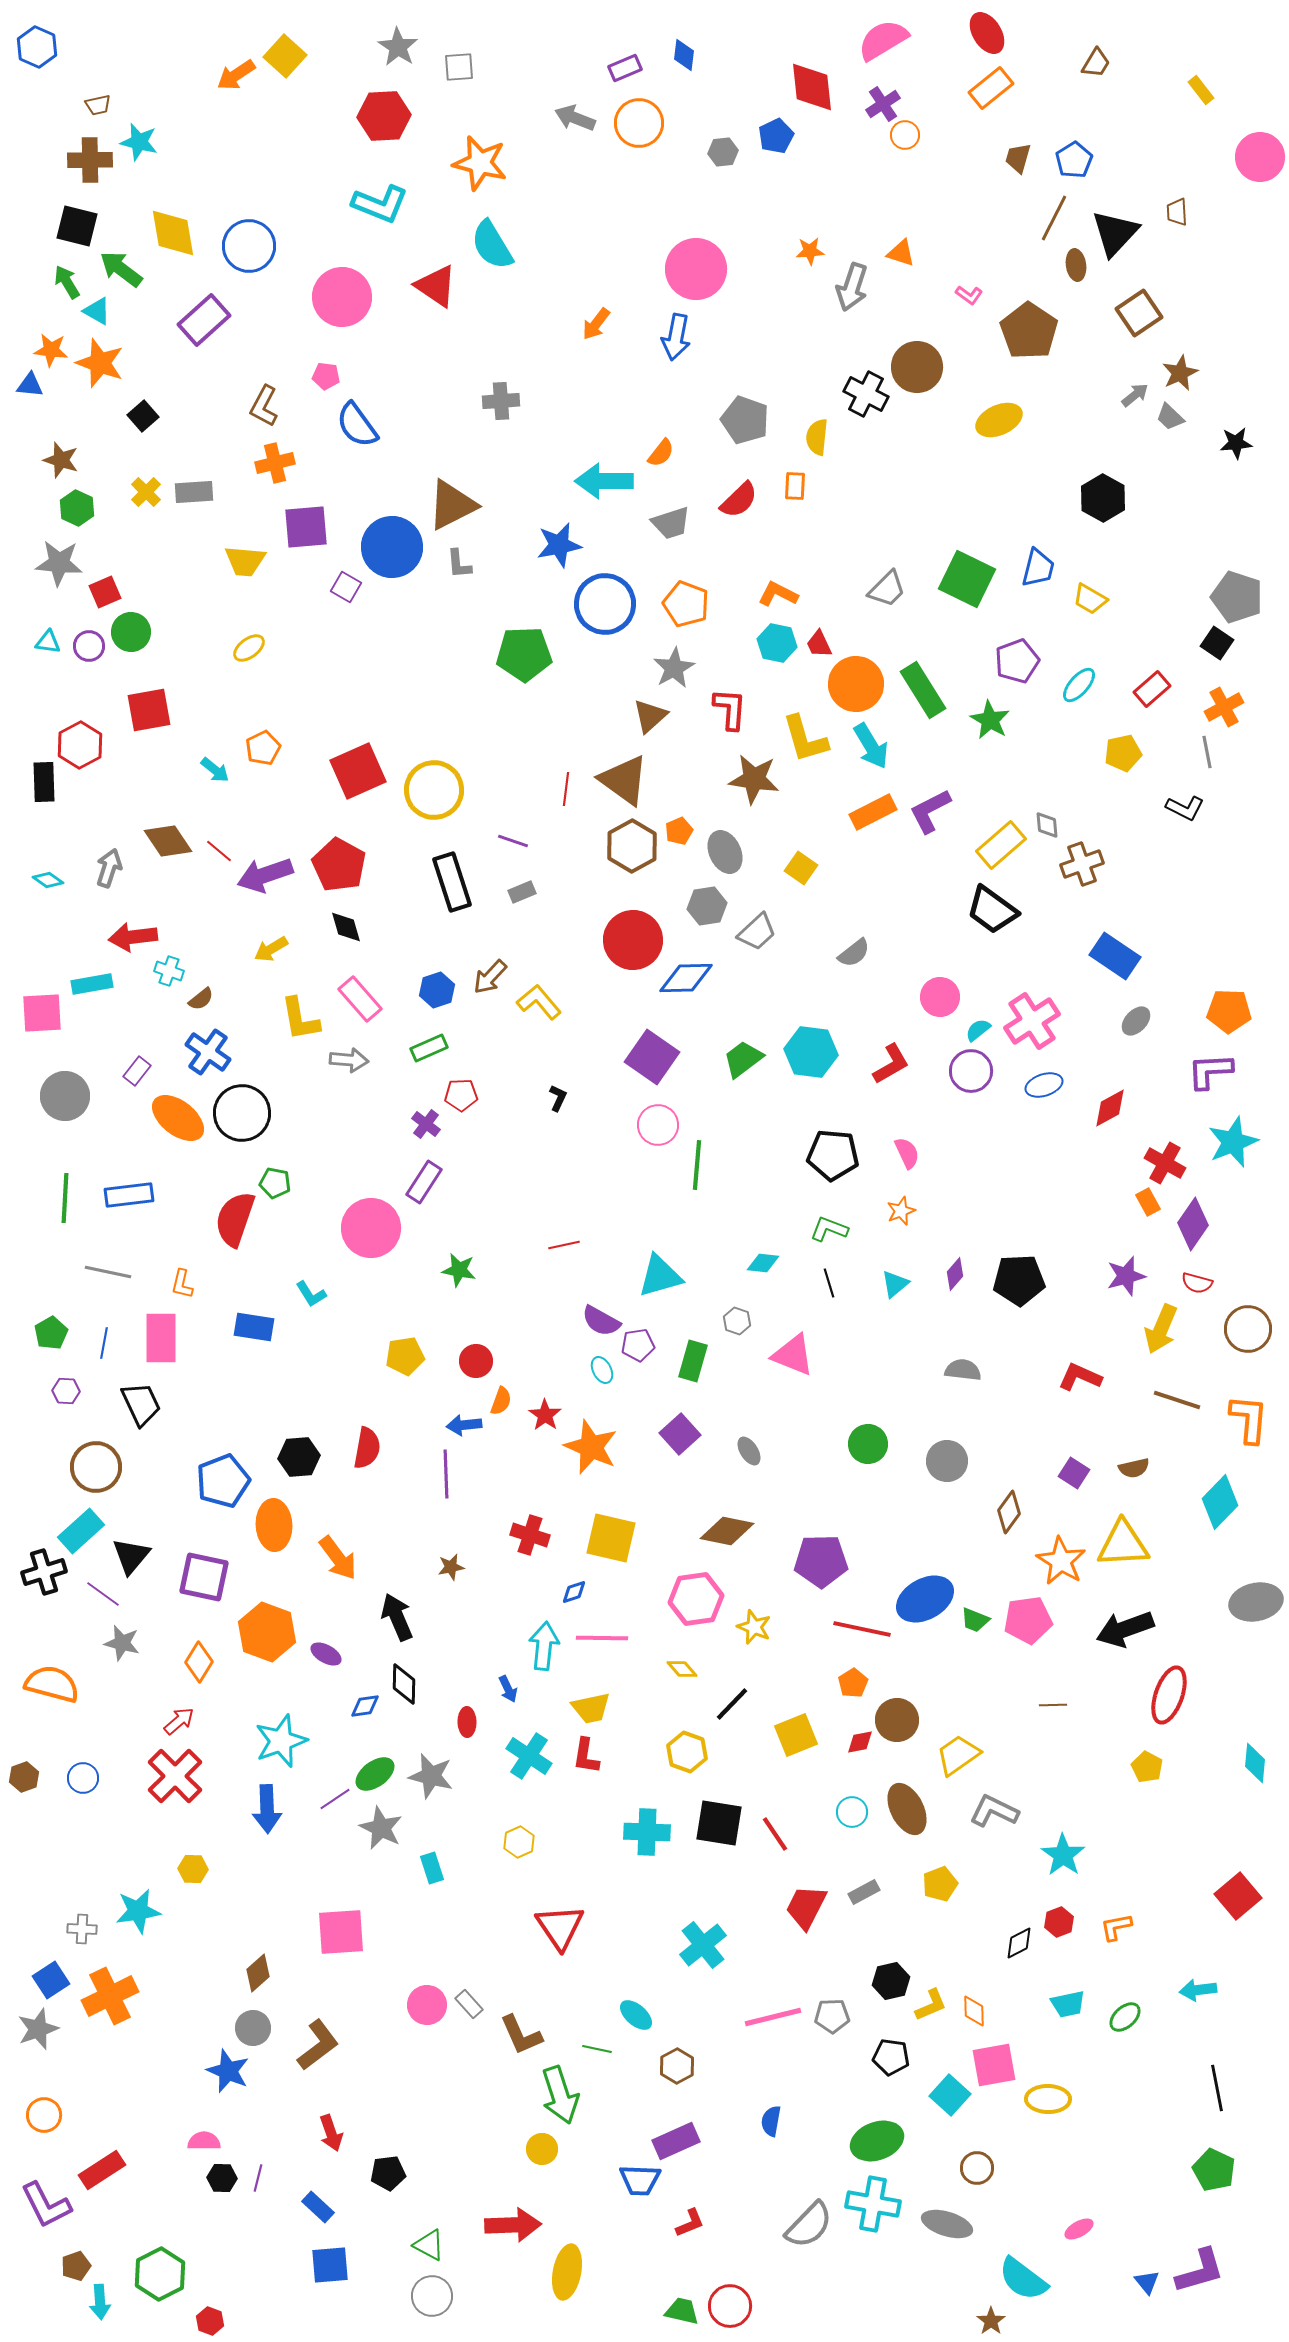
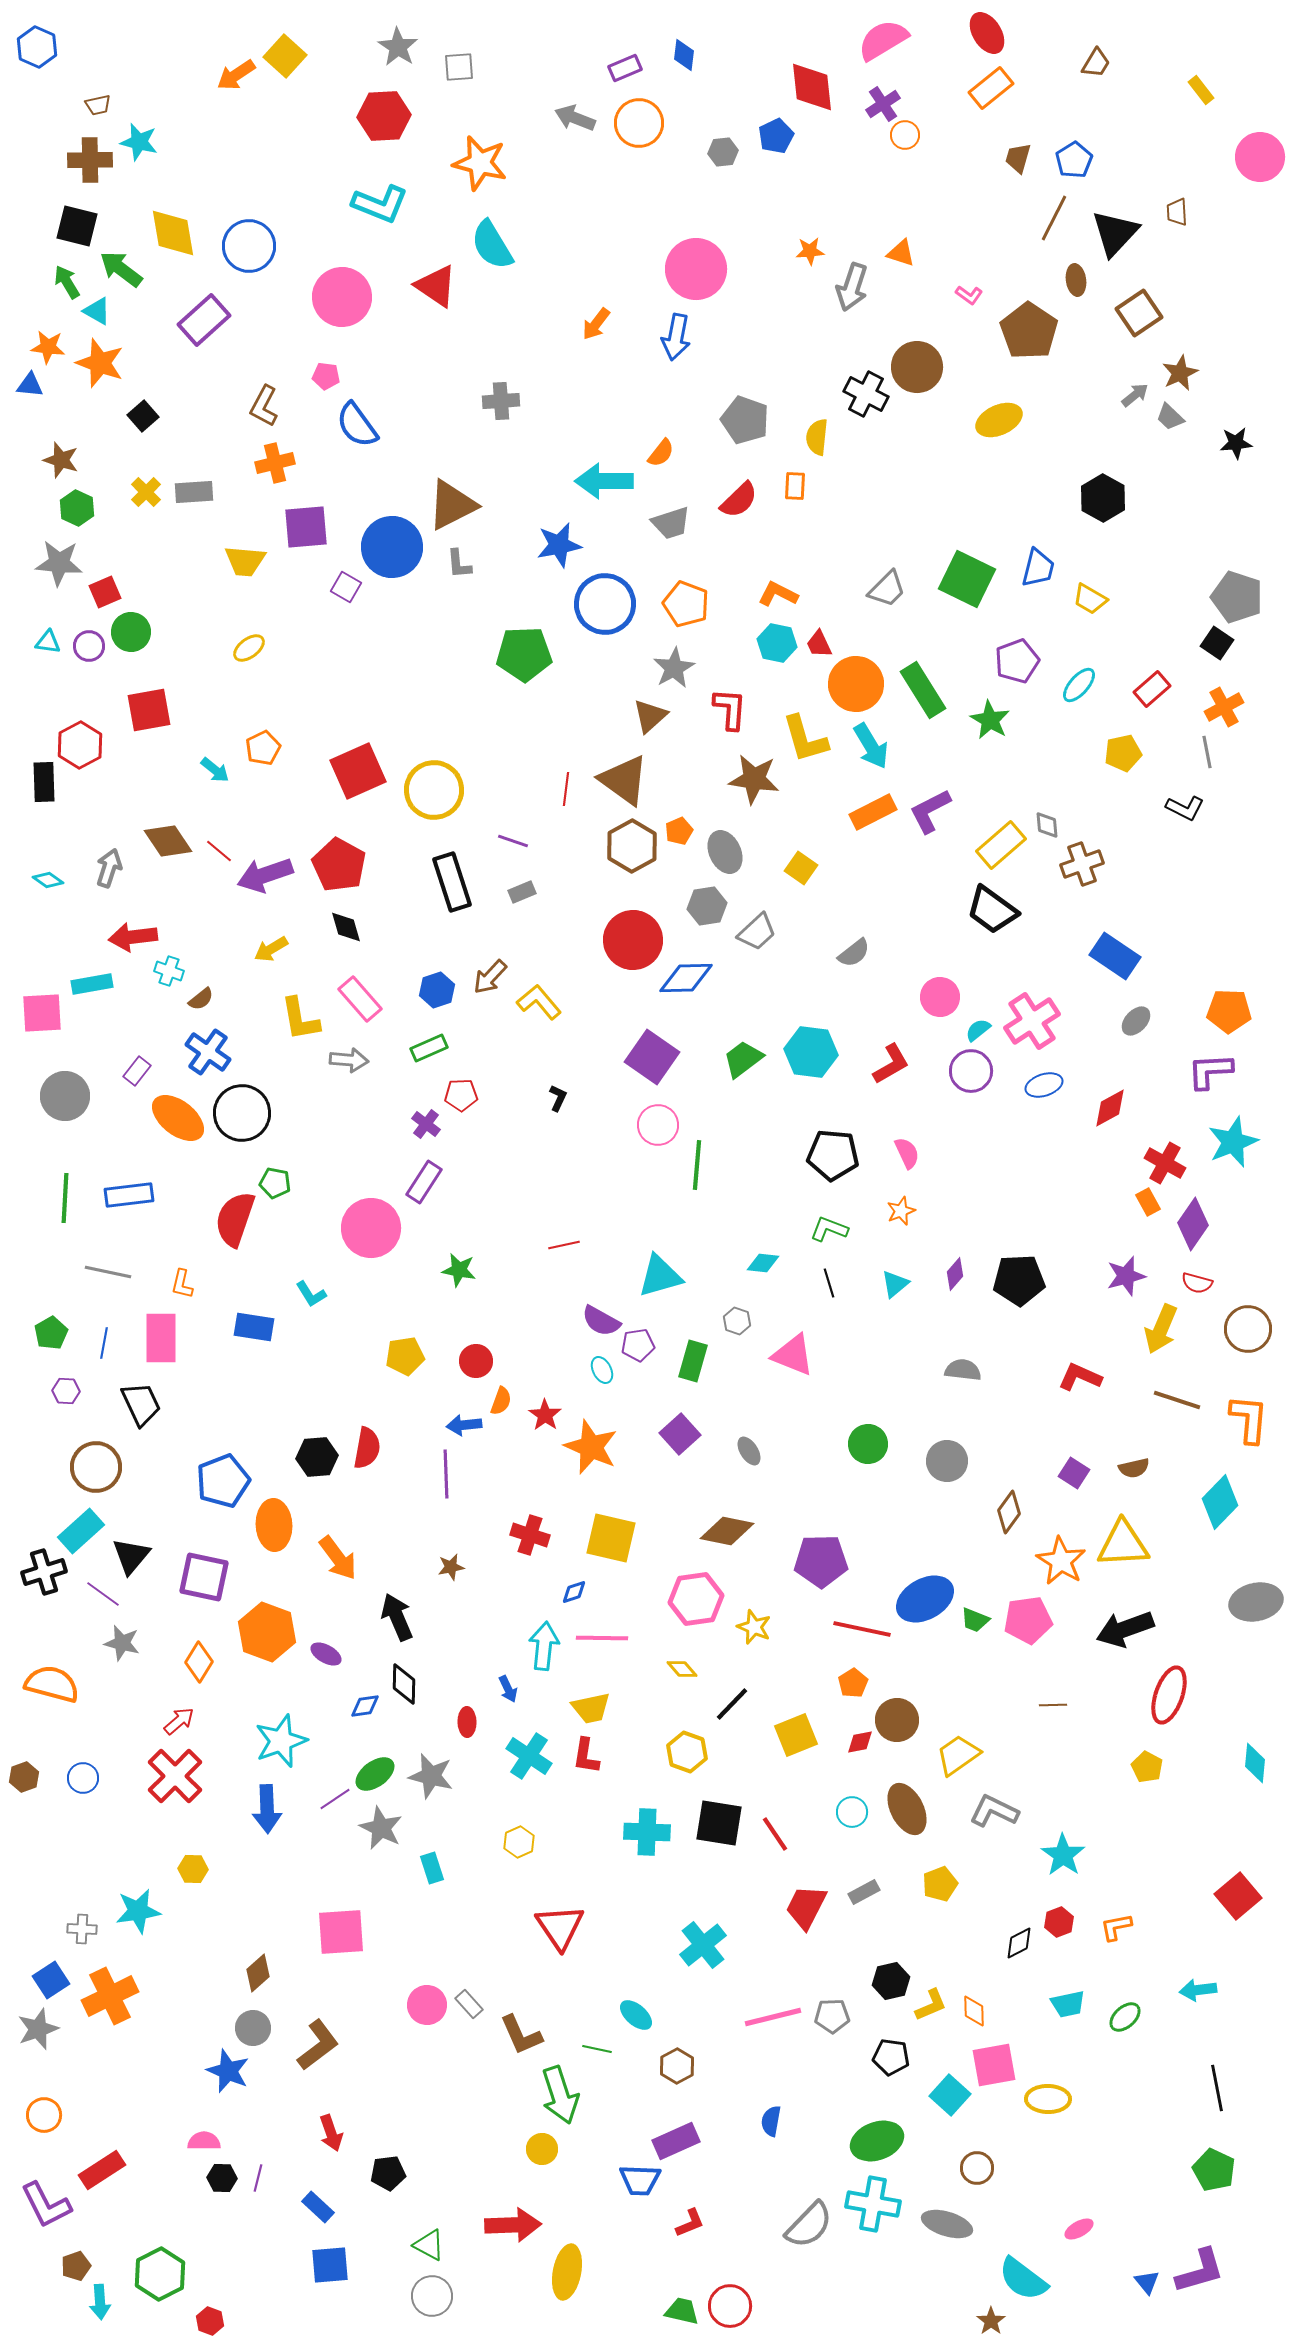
brown ellipse at (1076, 265): moved 15 px down
orange star at (51, 350): moved 3 px left, 3 px up
black hexagon at (299, 1457): moved 18 px right
